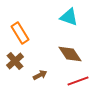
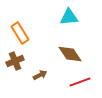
cyan triangle: rotated 24 degrees counterclockwise
brown cross: rotated 18 degrees clockwise
red line: moved 2 px right, 1 px down
